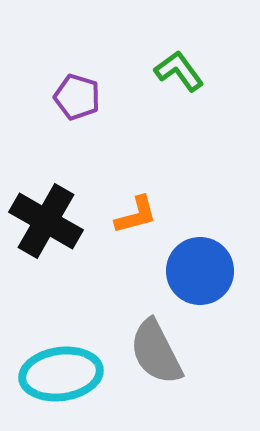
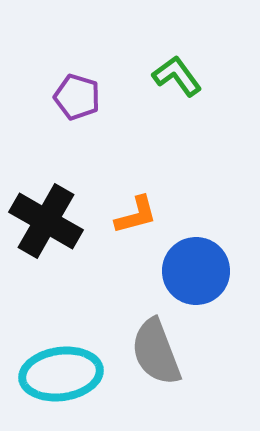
green L-shape: moved 2 px left, 5 px down
blue circle: moved 4 px left
gray semicircle: rotated 6 degrees clockwise
